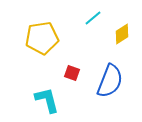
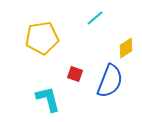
cyan line: moved 2 px right
yellow diamond: moved 4 px right, 14 px down
red square: moved 3 px right, 1 px down
cyan L-shape: moved 1 px right, 1 px up
